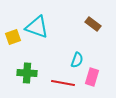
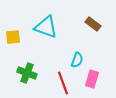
cyan triangle: moved 9 px right
yellow square: rotated 14 degrees clockwise
green cross: rotated 18 degrees clockwise
pink rectangle: moved 2 px down
red line: rotated 60 degrees clockwise
